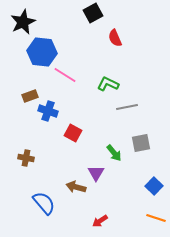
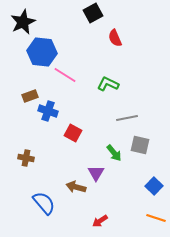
gray line: moved 11 px down
gray square: moved 1 px left, 2 px down; rotated 24 degrees clockwise
